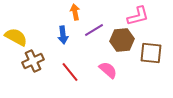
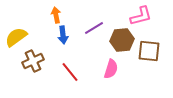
orange arrow: moved 19 px left, 3 px down
pink L-shape: moved 3 px right
purple line: moved 2 px up
yellow semicircle: rotated 65 degrees counterclockwise
brown square: moved 2 px left, 2 px up
pink semicircle: moved 3 px right, 1 px up; rotated 66 degrees clockwise
